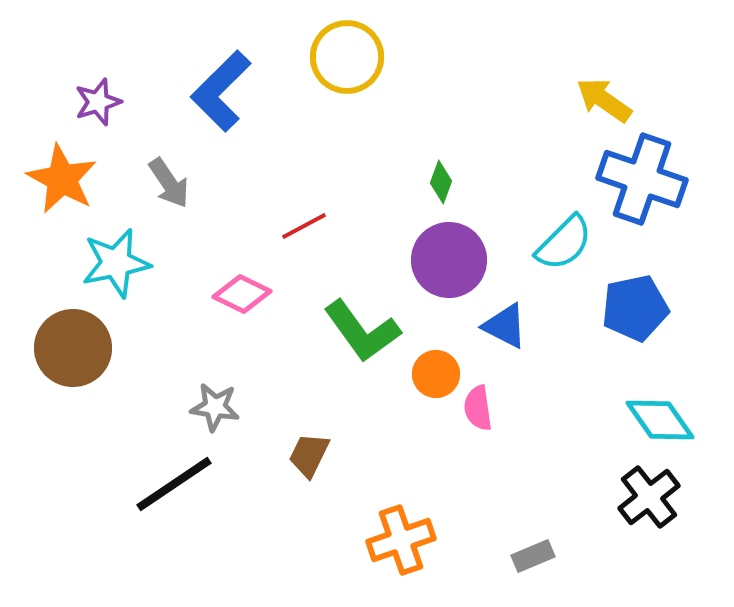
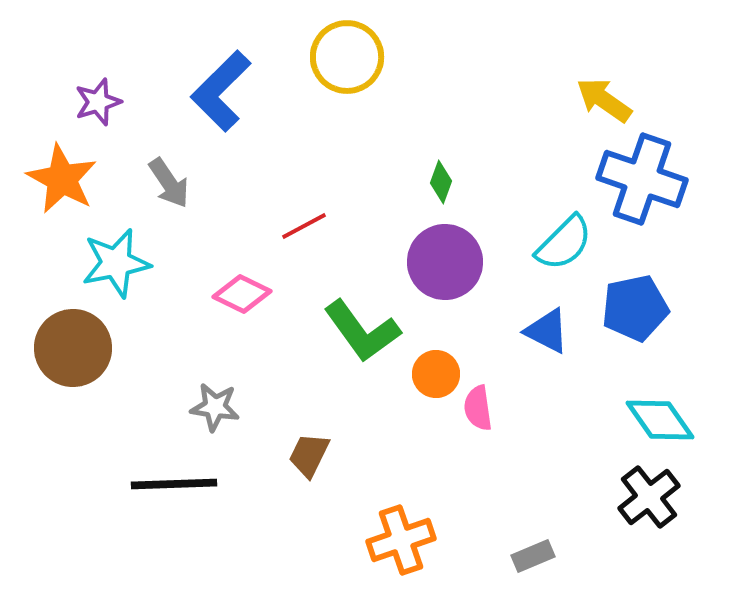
purple circle: moved 4 px left, 2 px down
blue triangle: moved 42 px right, 5 px down
black line: rotated 32 degrees clockwise
